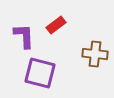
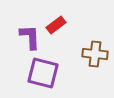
purple L-shape: moved 6 px right, 1 px down
purple square: moved 3 px right
